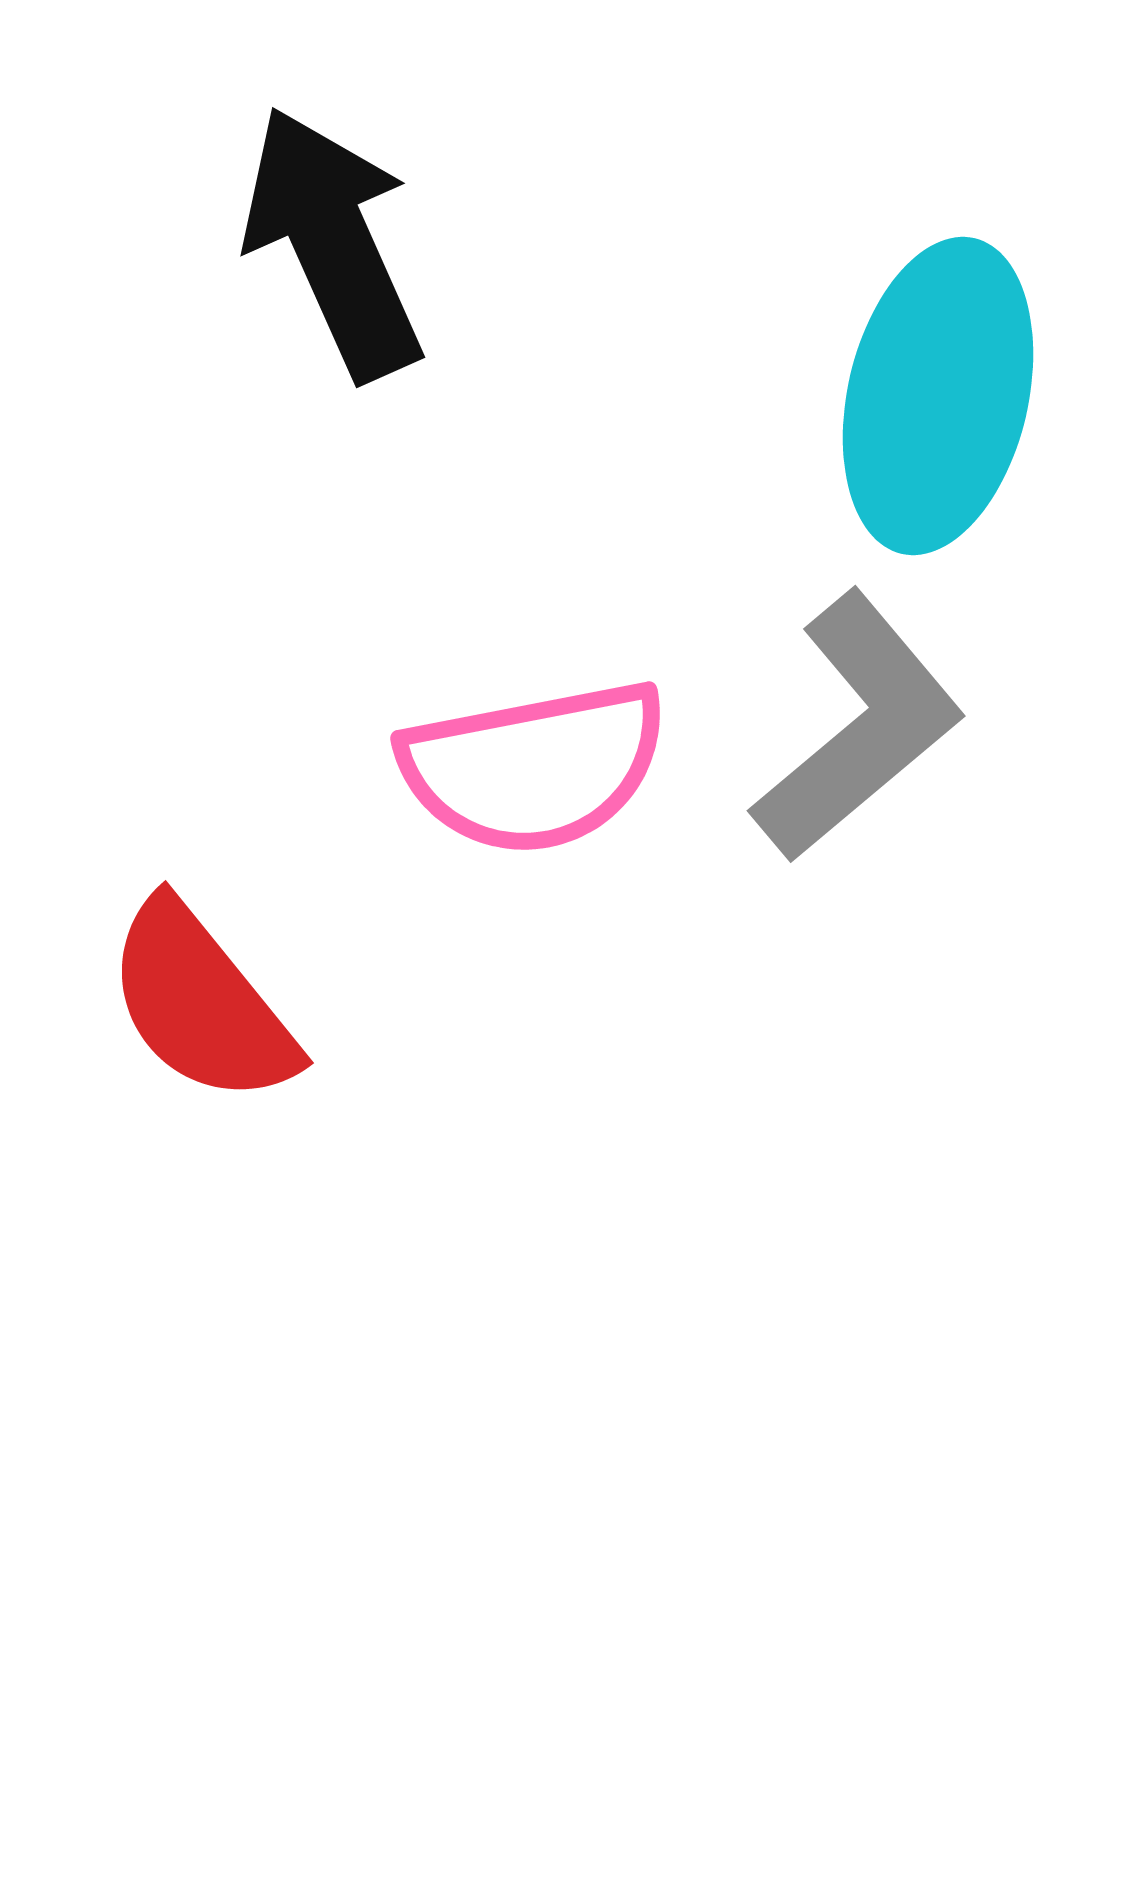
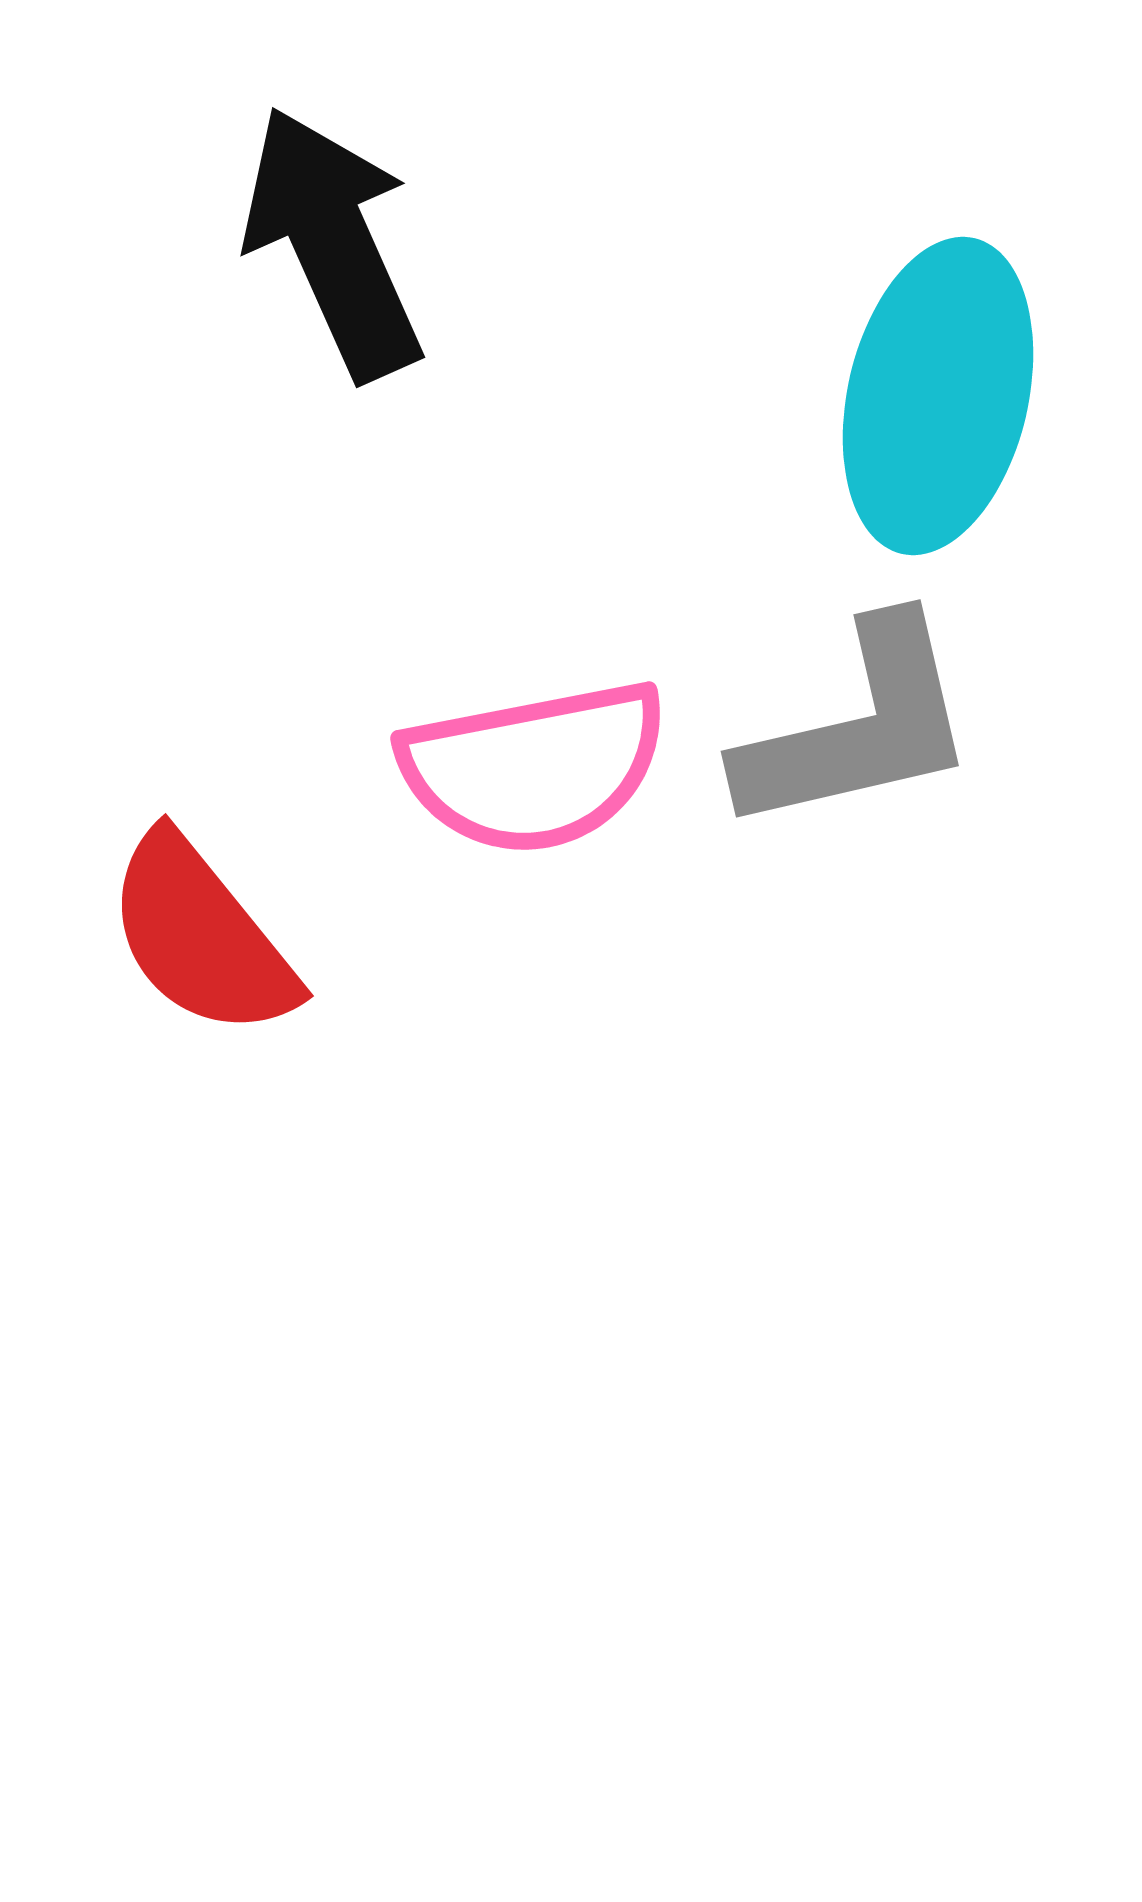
gray L-shape: rotated 27 degrees clockwise
red semicircle: moved 67 px up
